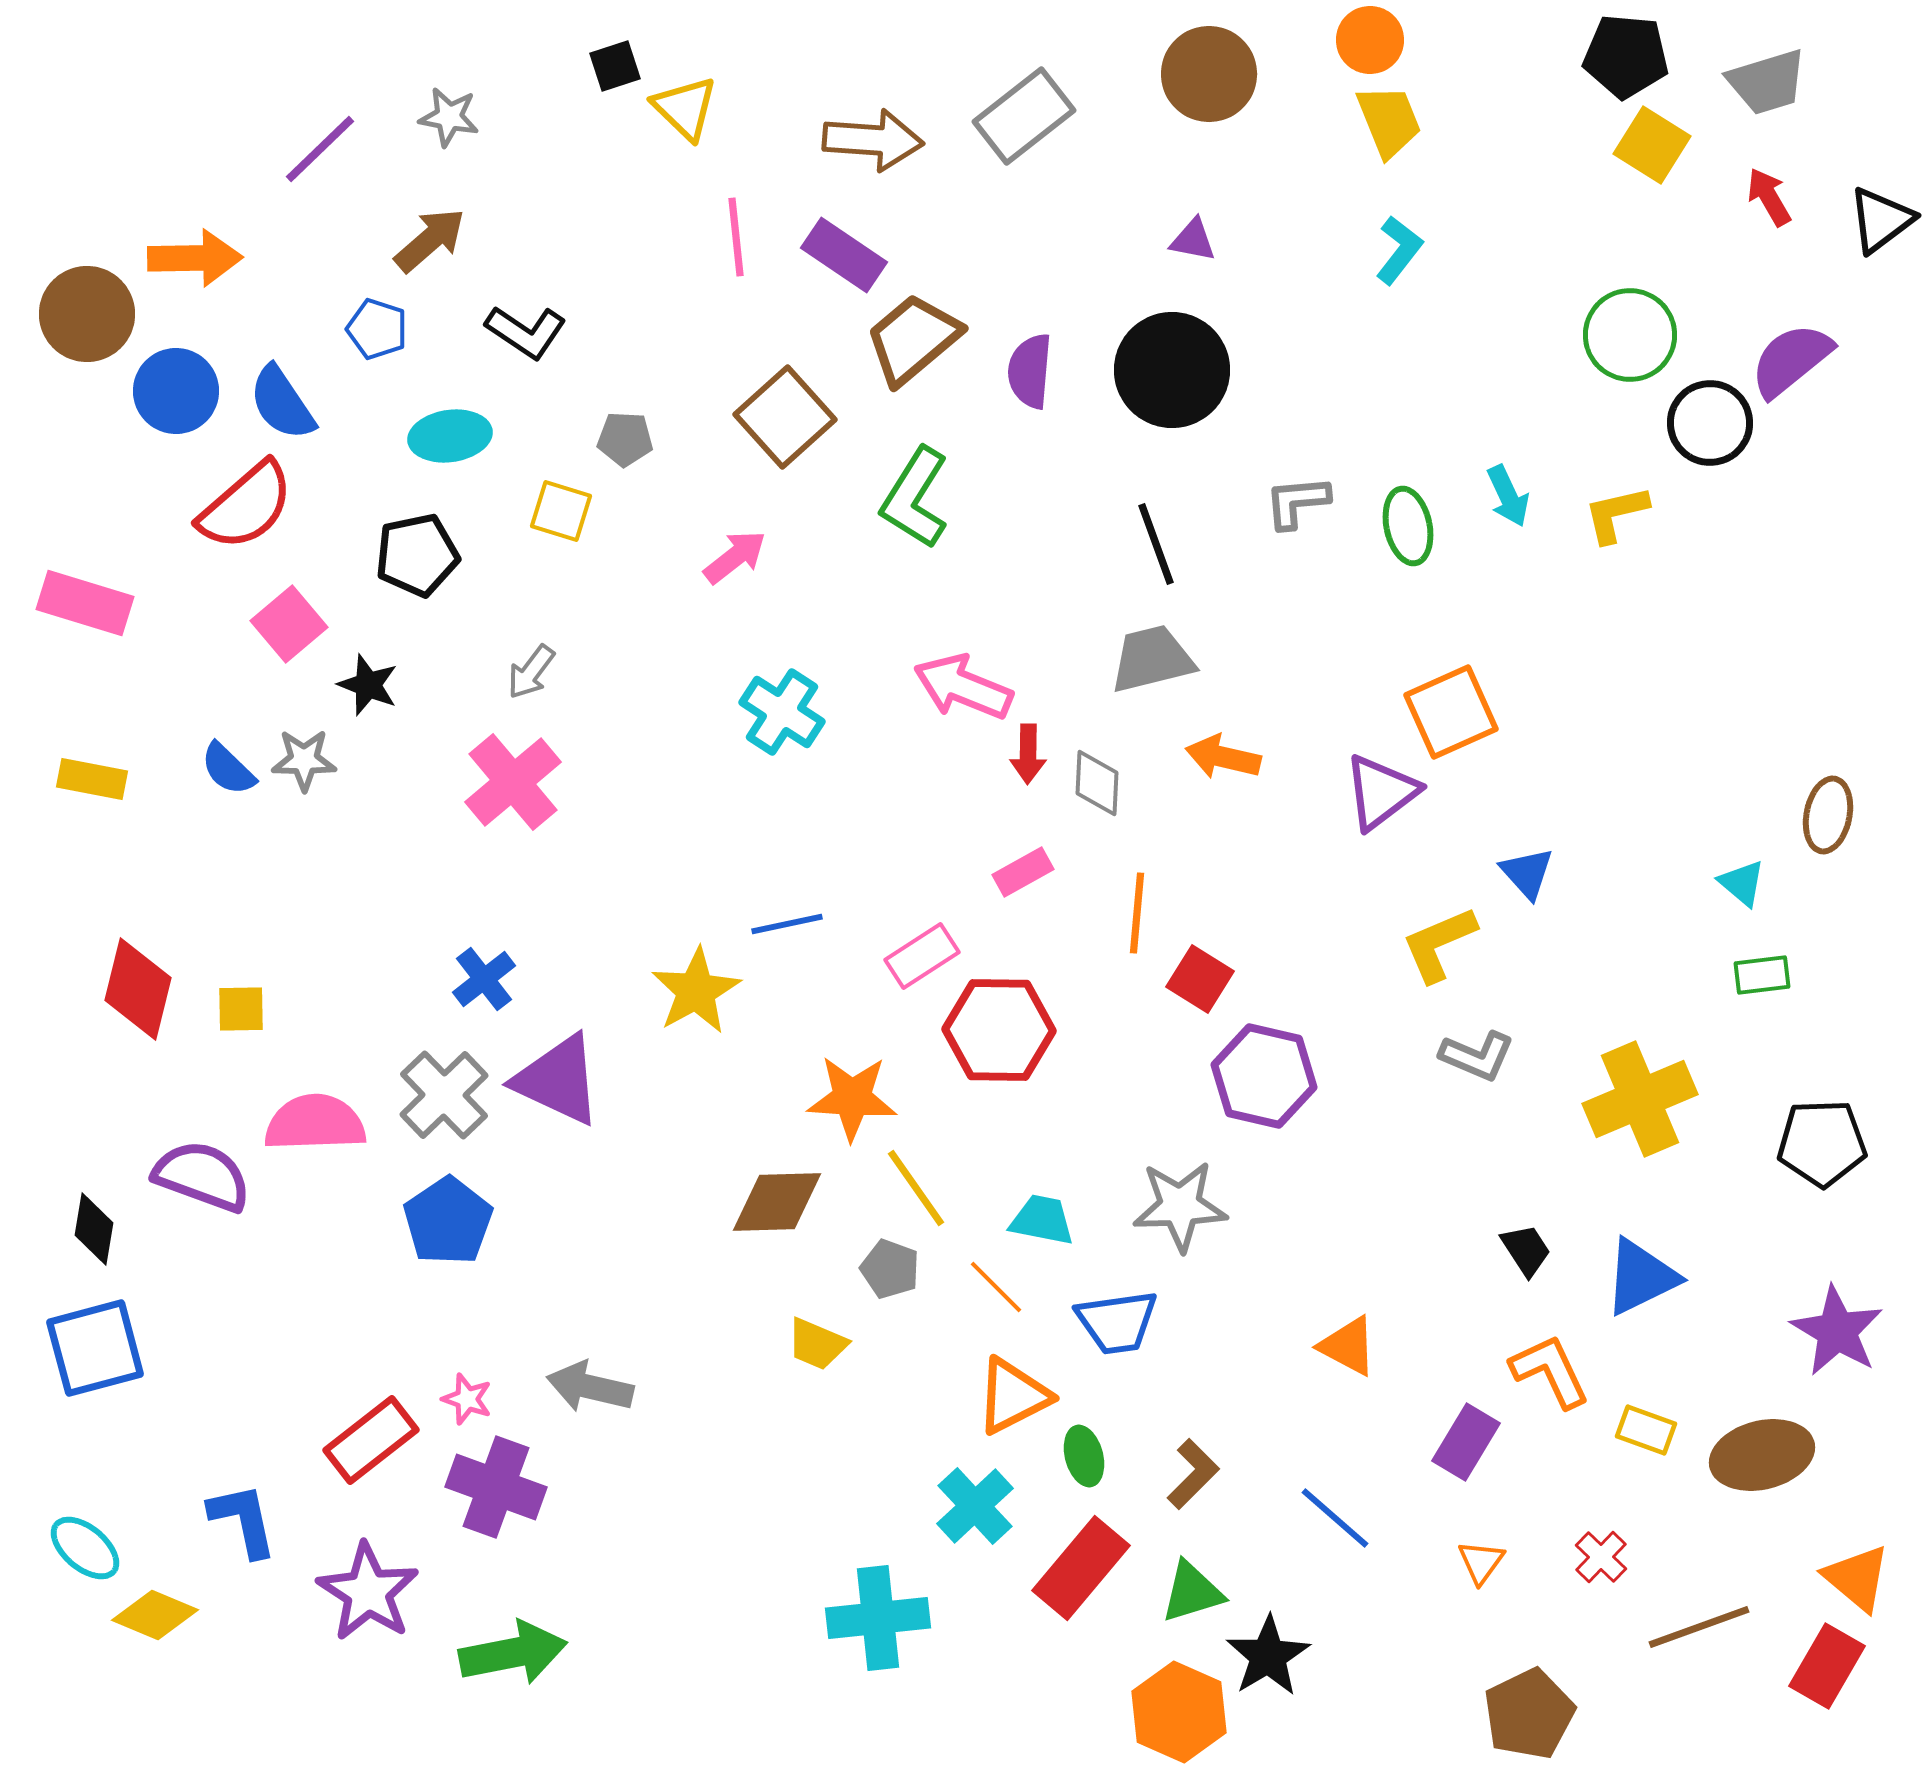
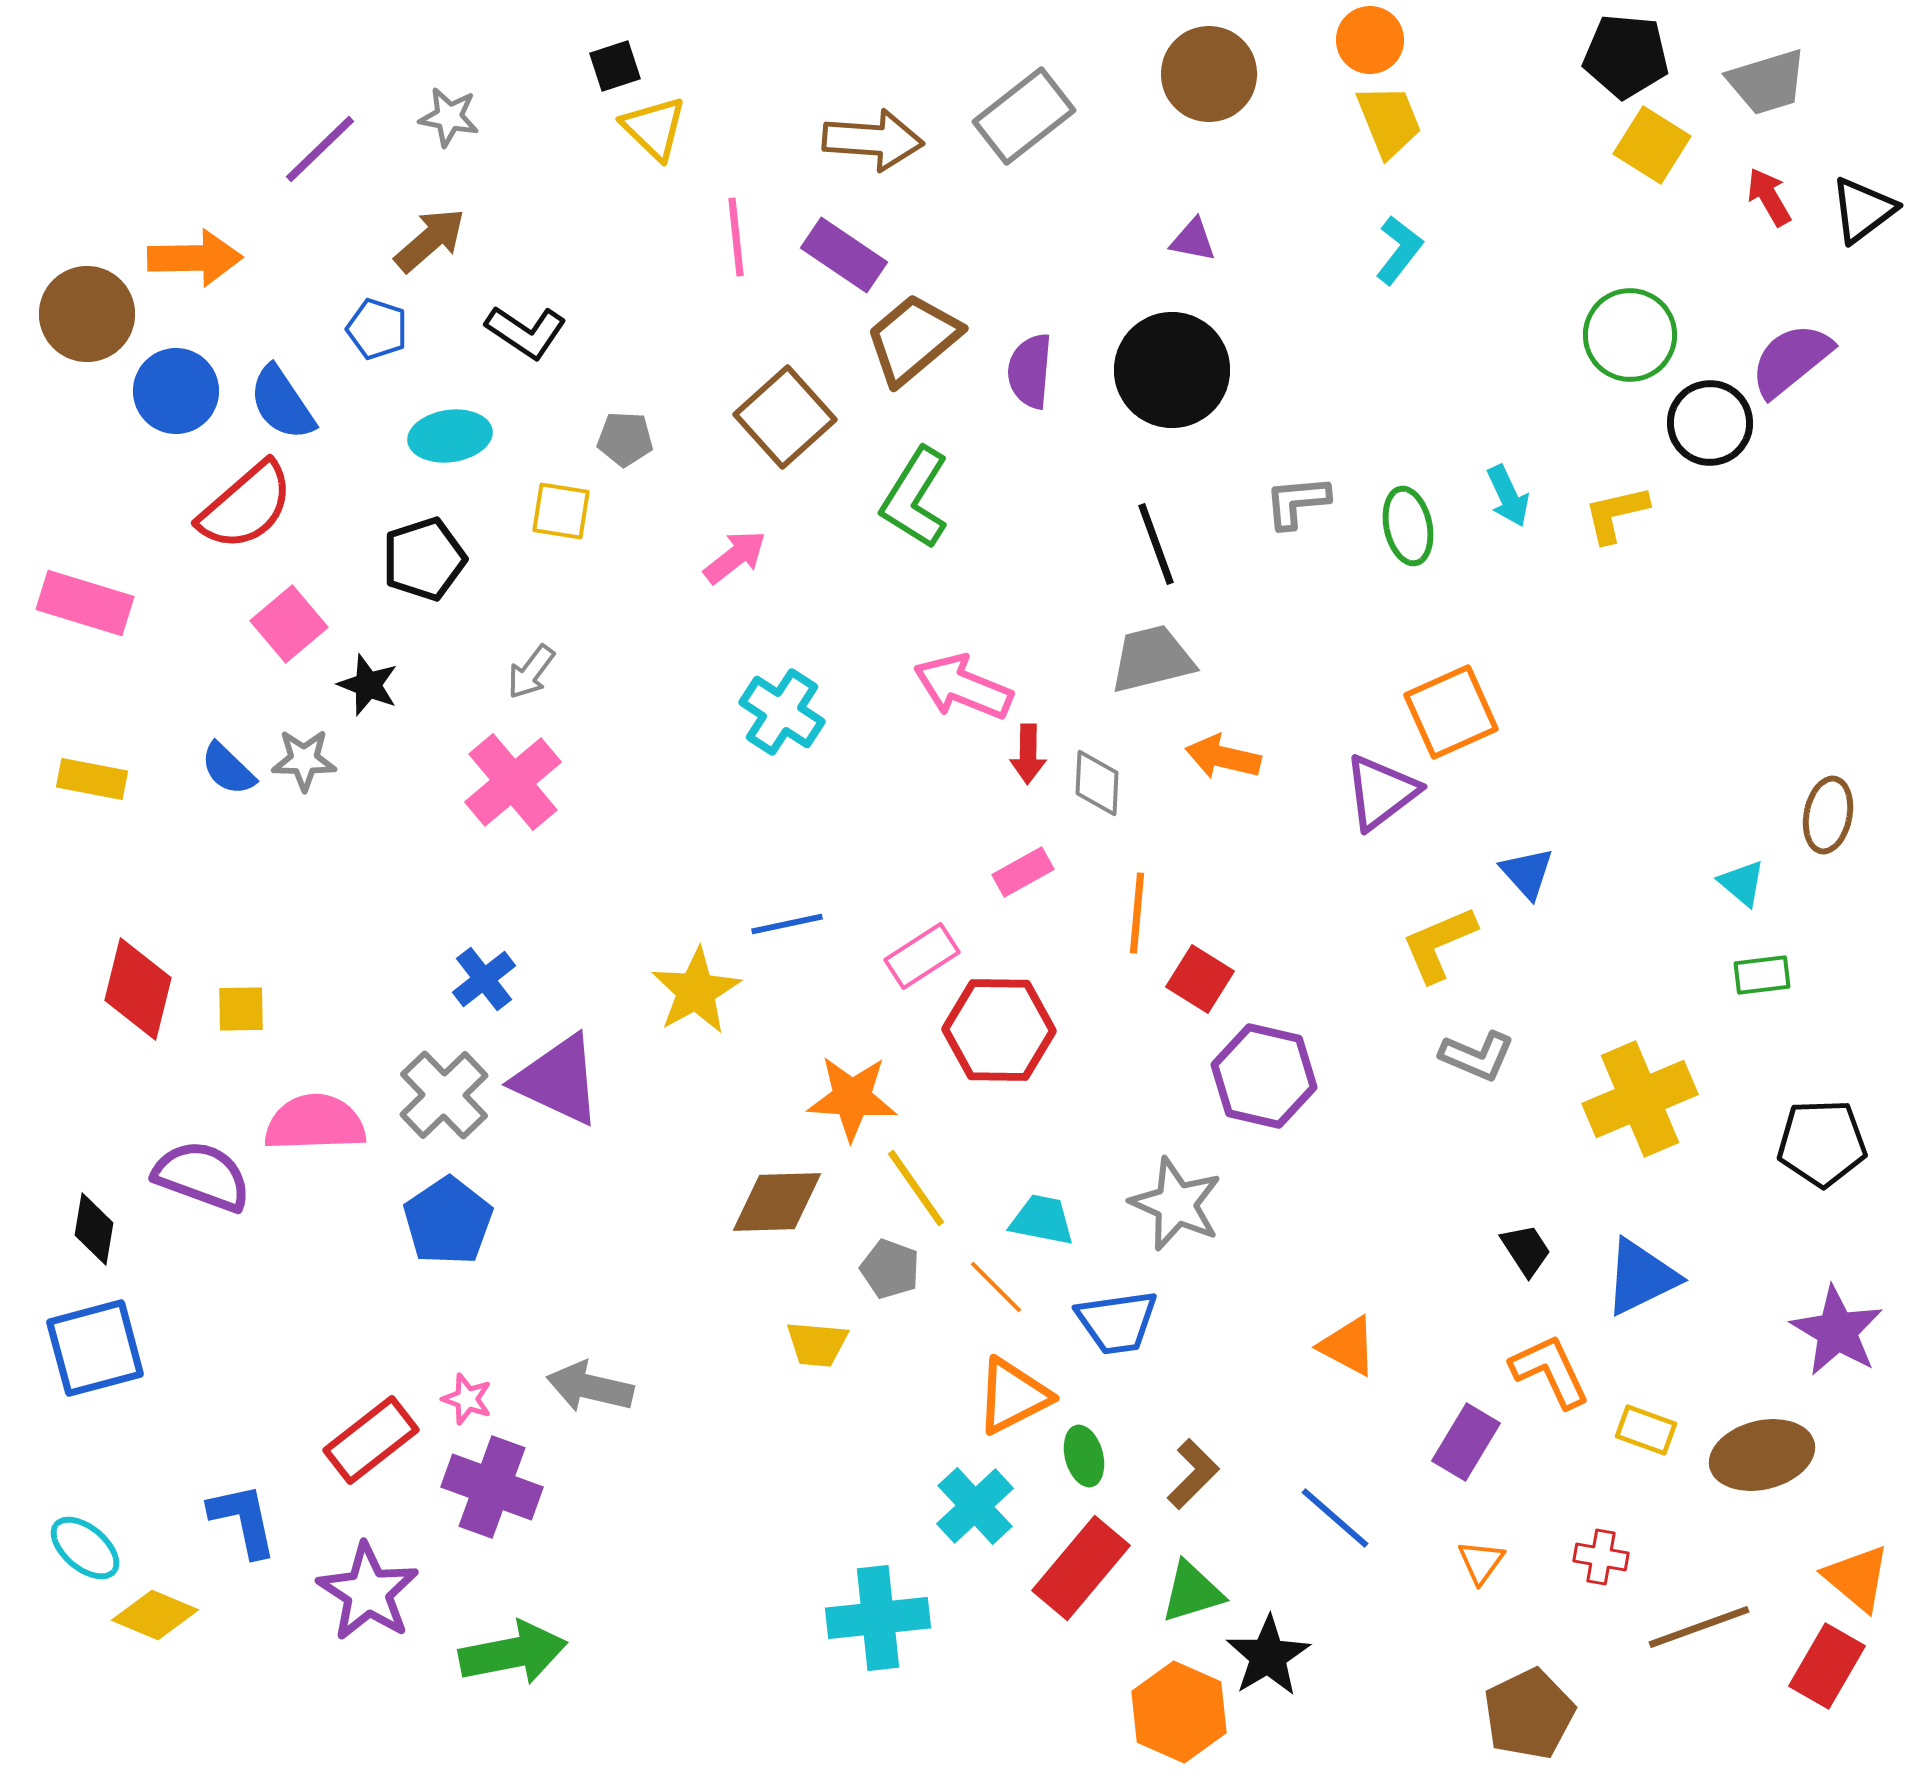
yellow triangle at (685, 108): moved 31 px left, 20 px down
black triangle at (1881, 220): moved 18 px left, 10 px up
yellow square at (561, 511): rotated 8 degrees counterclockwise
black pentagon at (417, 555): moved 7 px right, 4 px down; rotated 6 degrees counterclockwise
gray star at (1180, 1206): moved 4 px left, 2 px up; rotated 26 degrees clockwise
yellow trapezoid at (817, 1344): rotated 18 degrees counterclockwise
purple cross at (496, 1487): moved 4 px left
red cross at (1601, 1557): rotated 34 degrees counterclockwise
